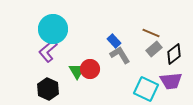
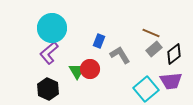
cyan circle: moved 1 px left, 1 px up
blue rectangle: moved 15 px left; rotated 64 degrees clockwise
purple L-shape: moved 1 px right, 2 px down
cyan square: rotated 25 degrees clockwise
